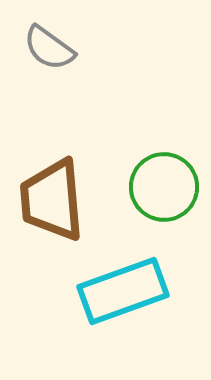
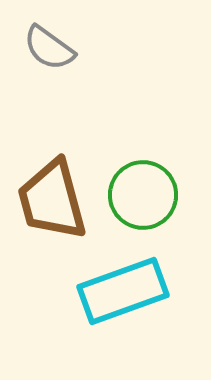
green circle: moved 21 px left, 8 px down
brown trapezoid: rotated 10 degrees counterclockwise
